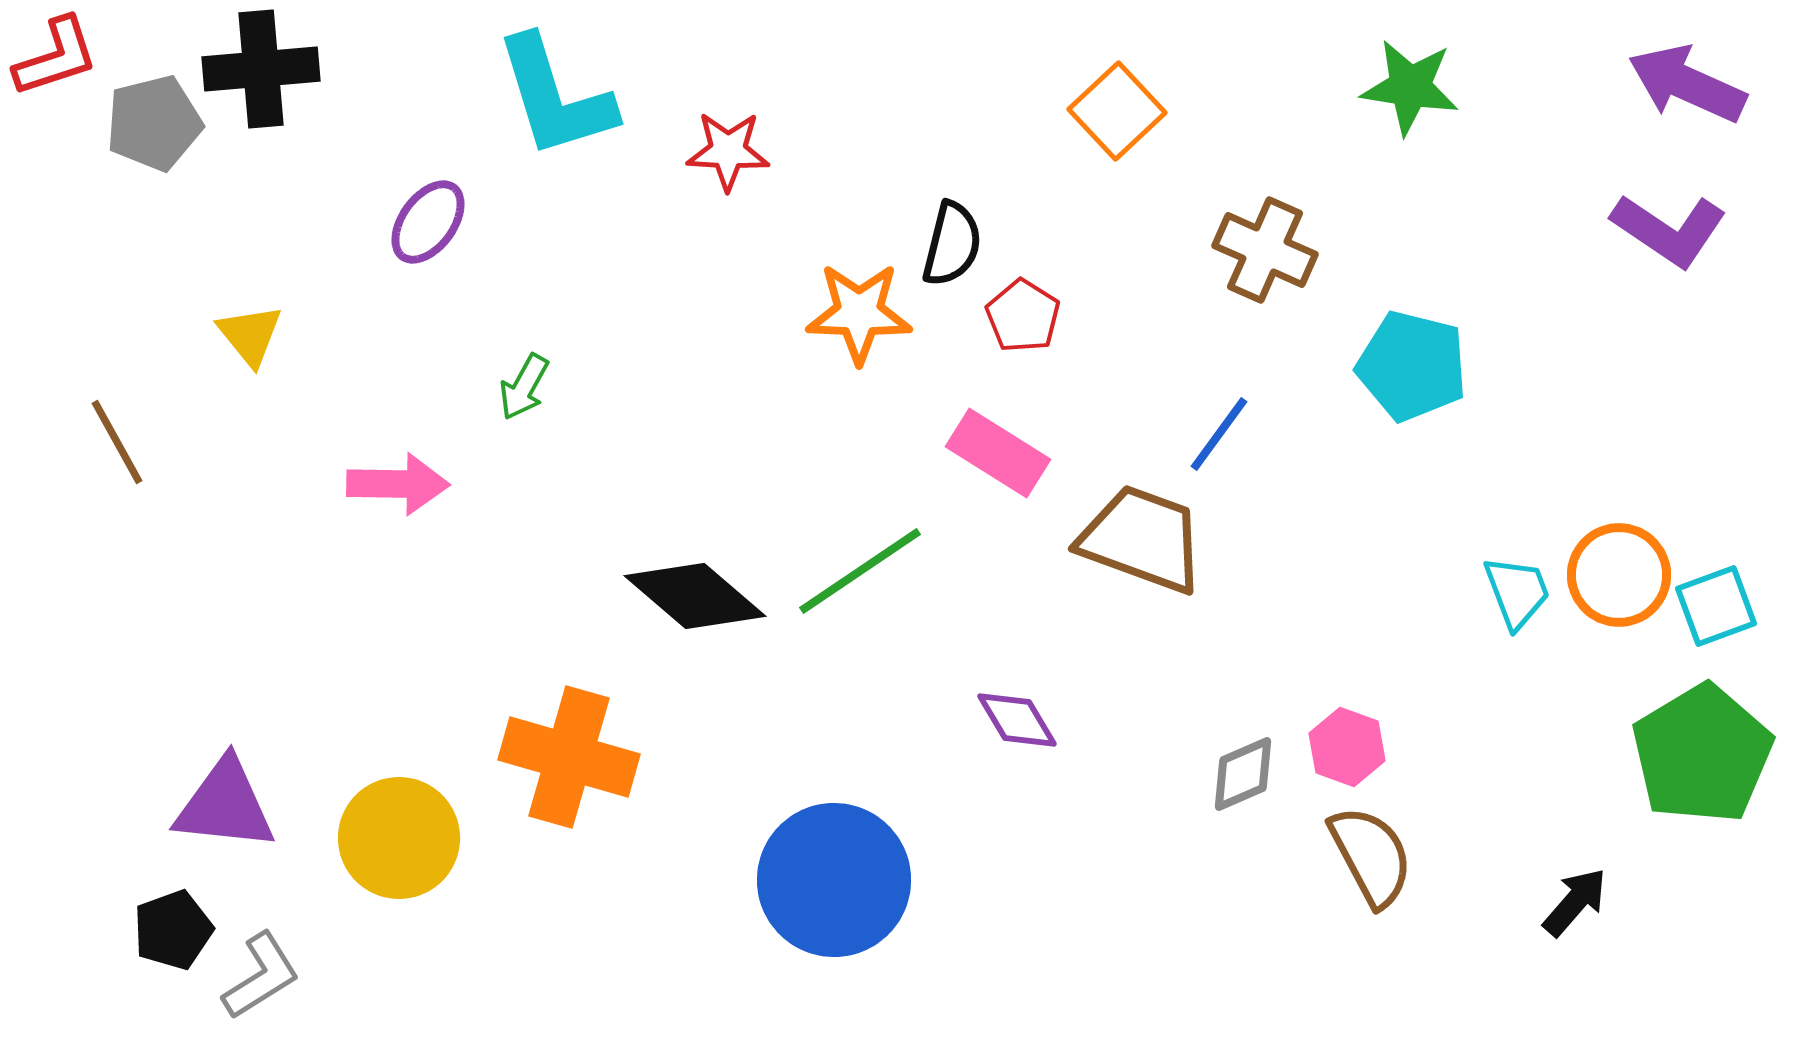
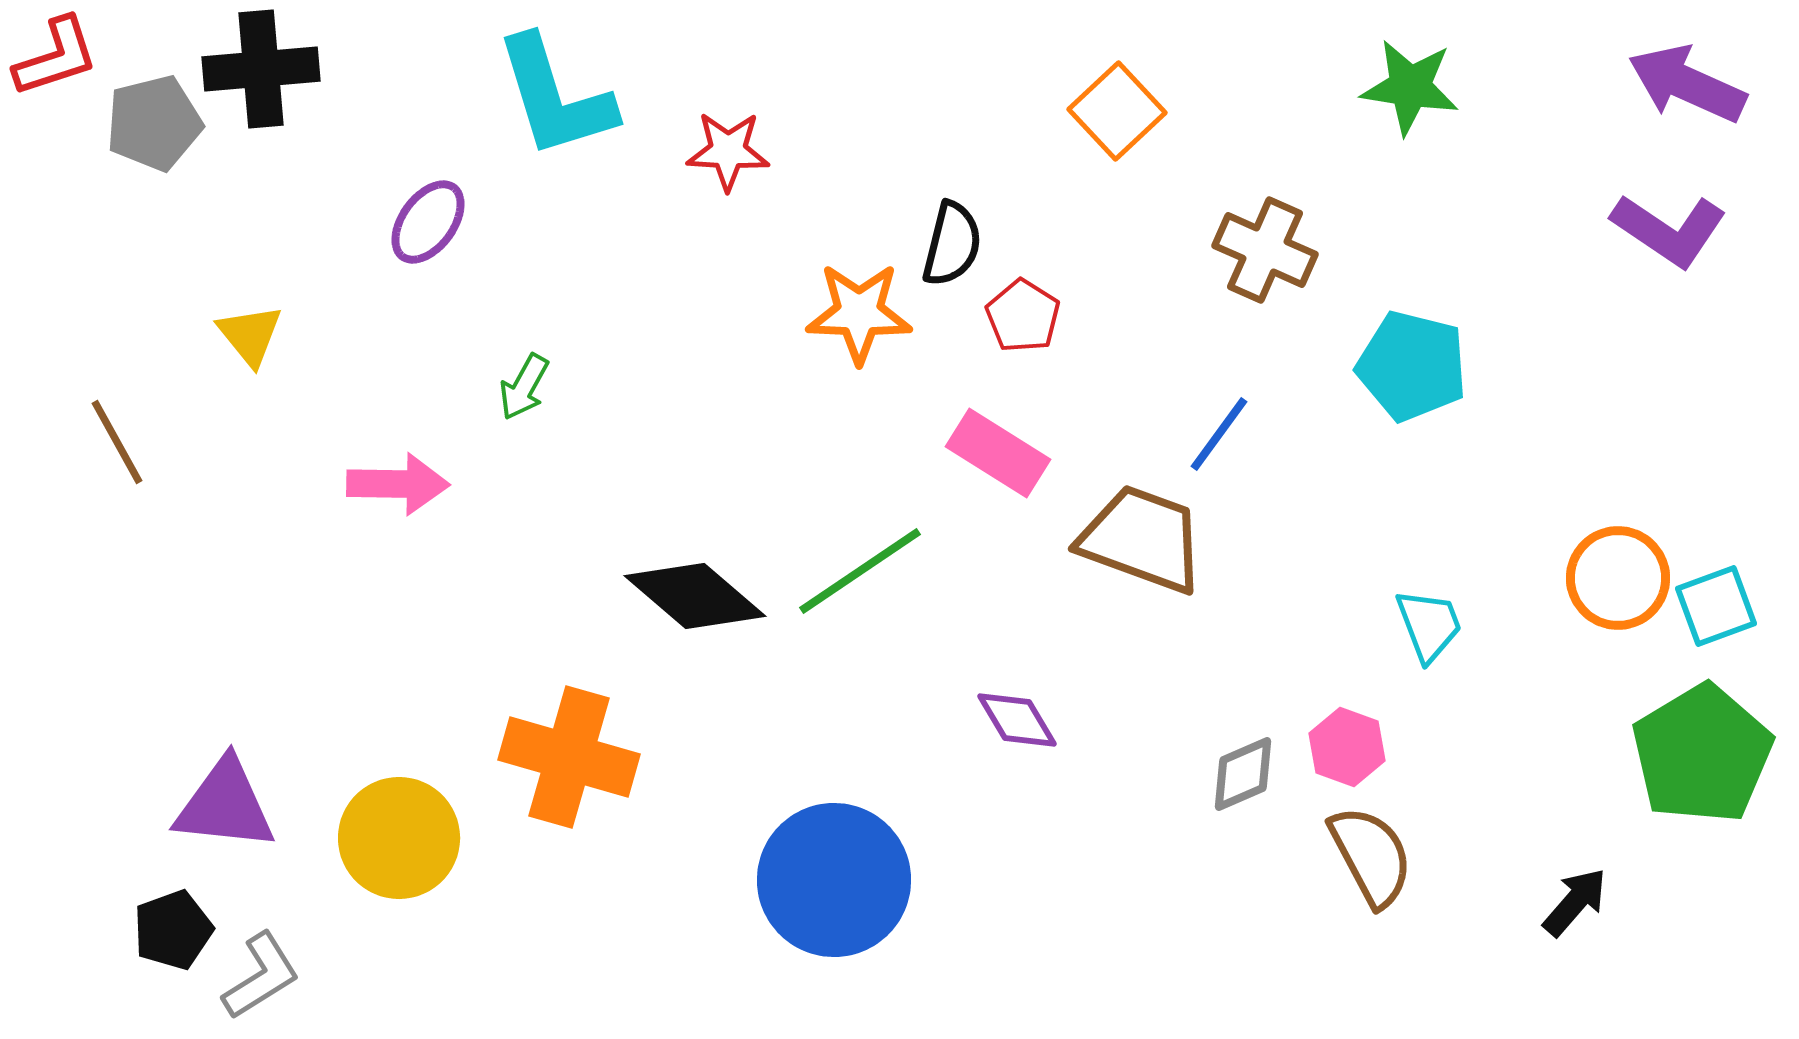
orange circle: moved 1 px left, 3 px down
cyan trapezoid: moved 88 px left, 33 px down
